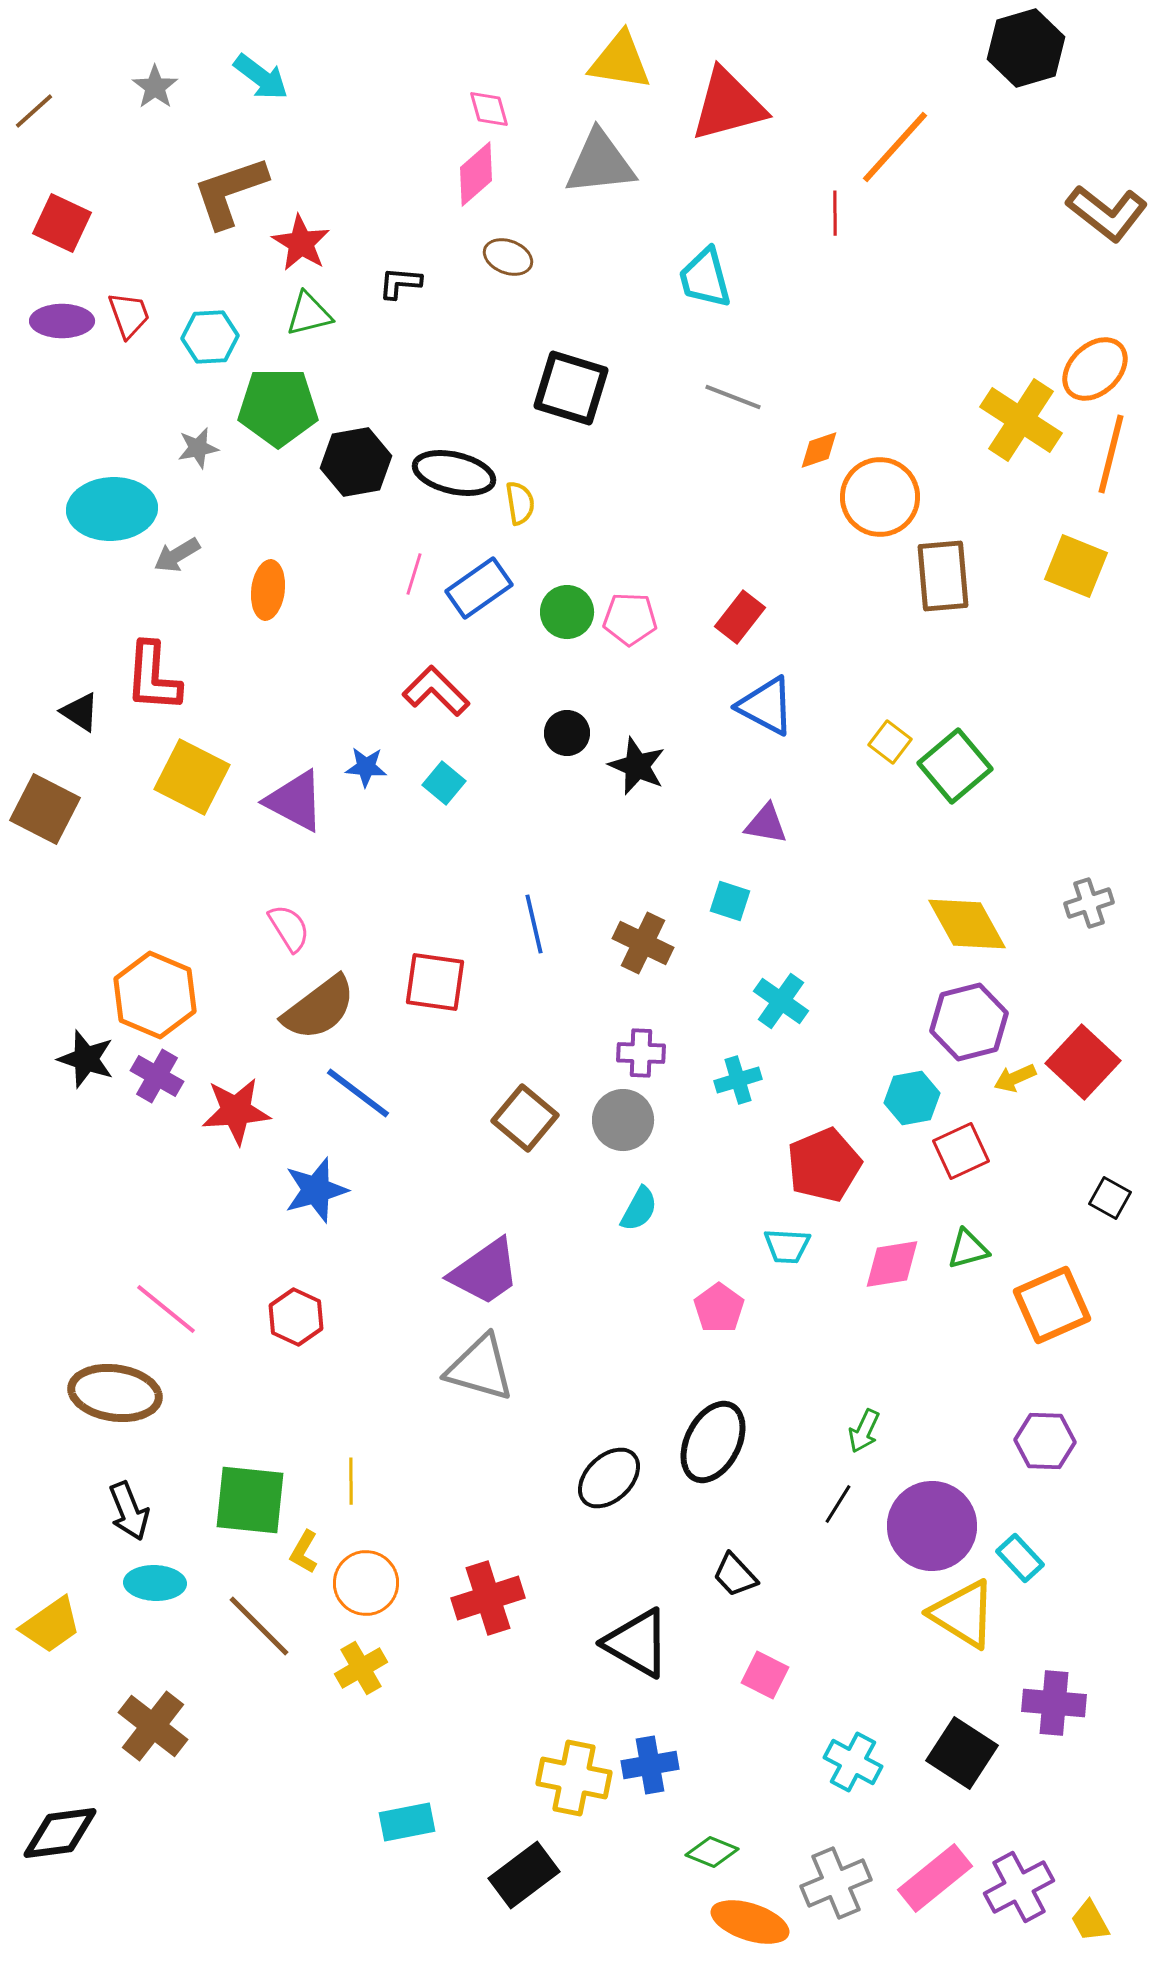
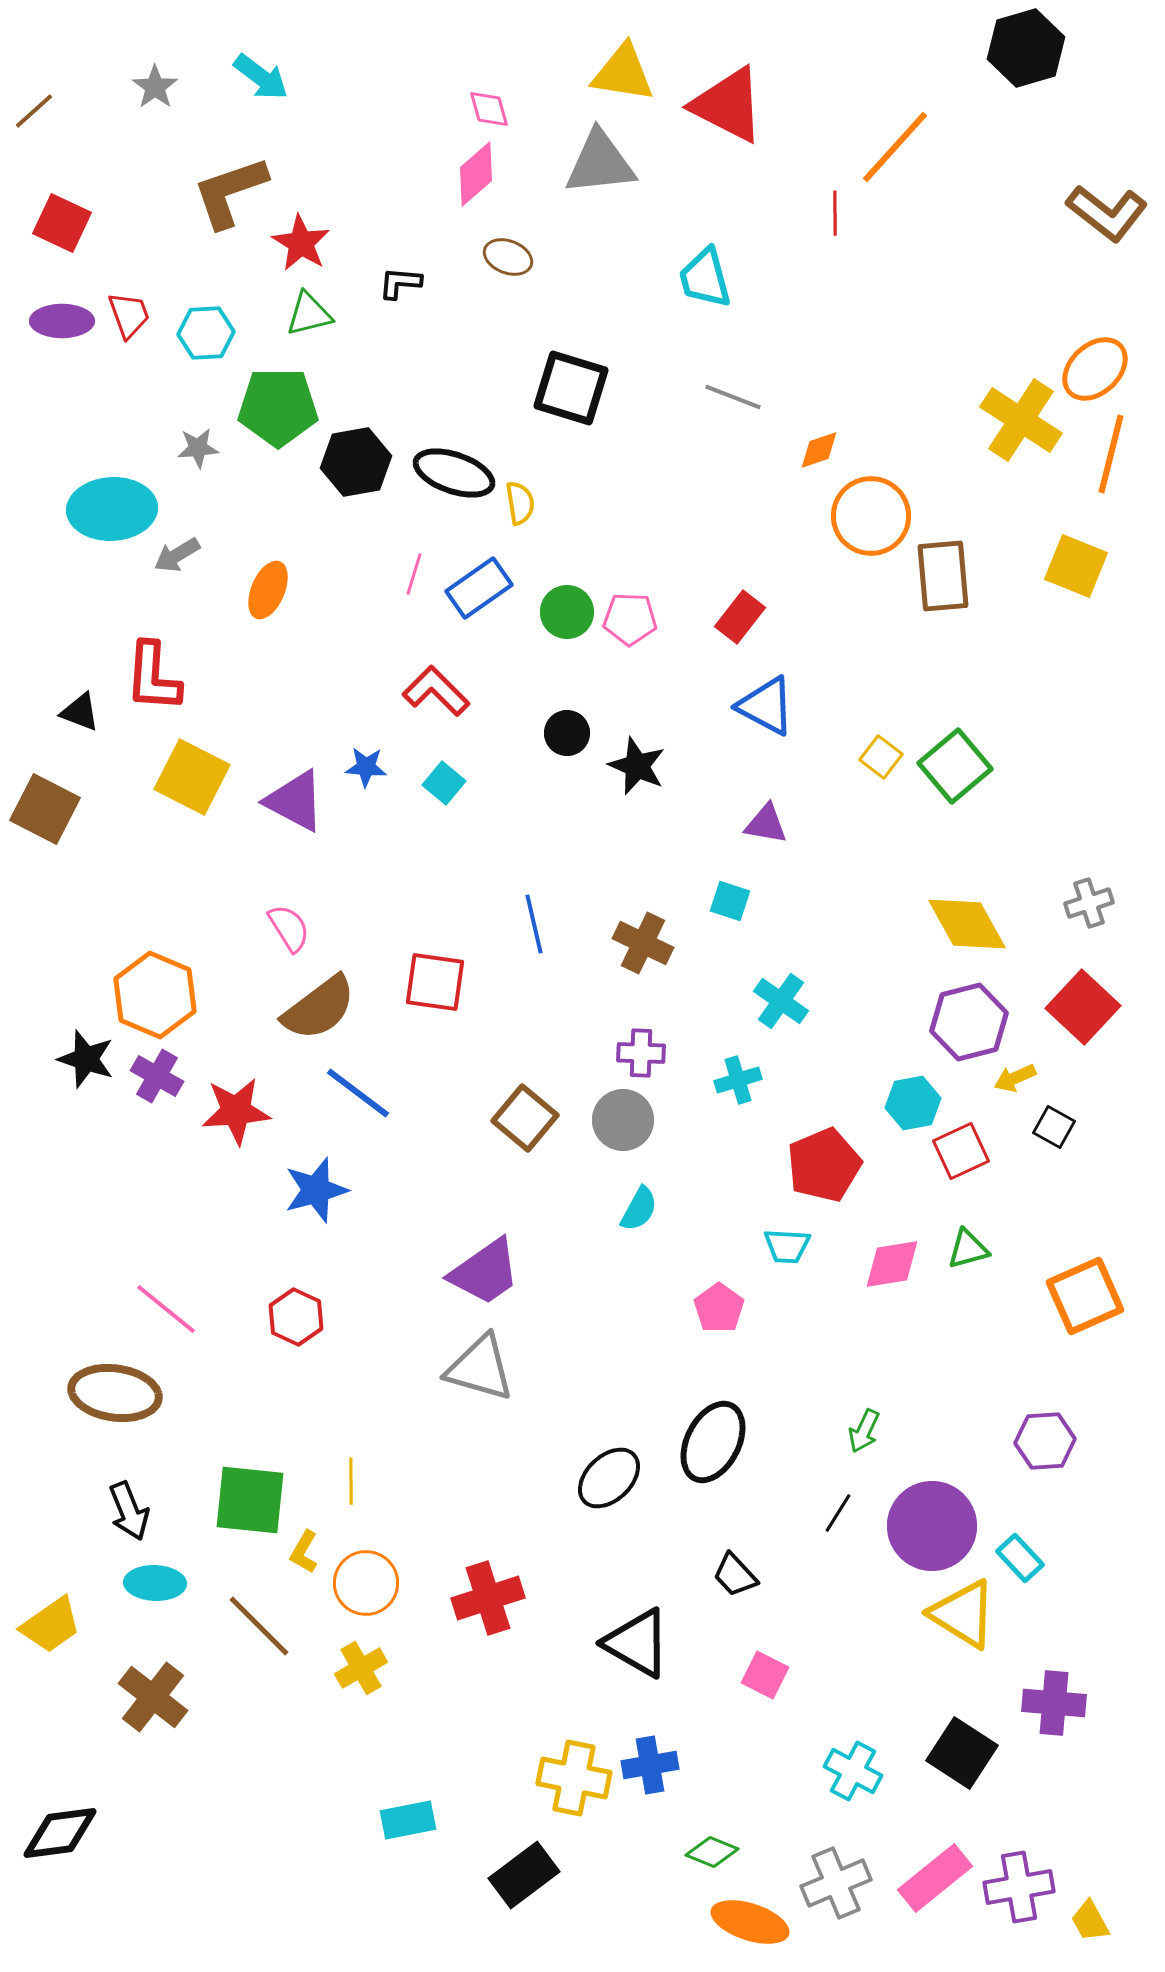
yellow triangle at (620, 61): moved 3 px right, 12 px down
red triangle at (728, 105): rotated 42 degrees clockwise
cyan hexagon at (210, 337): moved 4 px left, 4 px up
gray star at (198, 448): rotated 6 degrees clockwise
black ellipse at (454, 473): rotated 6 degrees clockwise
orange circle at (880, 497): moved 9 px left, 19 px down
orange ellipse at (268, 590): rotated 16 degrees clockwise
black triangle at (80, 712): rotated 12 degrees counterclockwise
yellow square at (890, 742): moved 9 px left, 15 px down
red square at (1083, 1062): moved 55 px up
cyan hexagon at (912, 1098): moved 1 px right, 5 px down
black square at (1110, 1198): moved 56 px left, 71 px up
orange square at (1052, 1305): moved 33 px right, 9 px up
purple hexagon at (1045, 1441): rotated 6 degrees counterclockwise
black line at (838, 1504): moved 9 px down
brown cross at (153, 1726): moved 29 px up
cyan cross at (853, 1762): moved 9 px down
cyan rectangle at (407, 1822): moved 1 px right, 2 px up
purple cross at (1019, 1887): rotated 18 degrees clockwise
